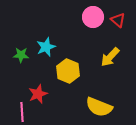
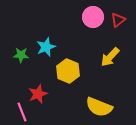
red triangle: rotated 42 degrees clockwise
pink line: rotated 18 degrees counterclockwise
